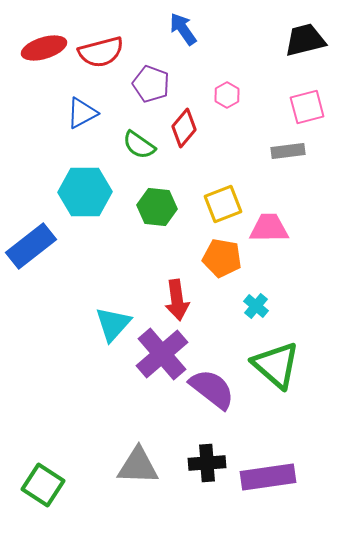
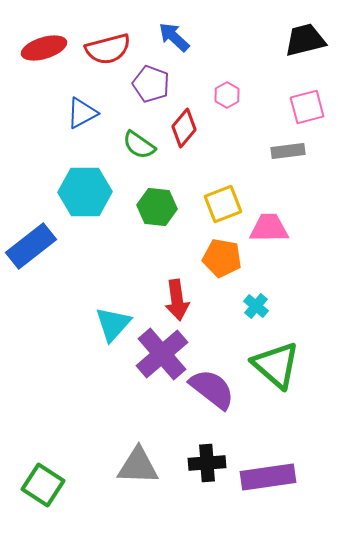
blue arrow: moved 9 px left, 8 px down; rotated 12 degrees counterclockwise
red semicircle: moved 7 px right, 3 px up
